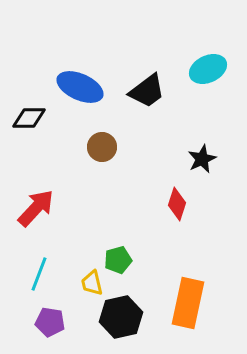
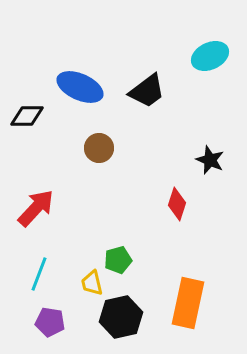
cyan ellipse: moved 2 px right, 13 px up
black diamond: moved 2 px left, 2 px up
brown circle: moved 3 px left, 1 px down
black star: moved 8 px right, 1 px down; rotated 24 degrees counterclockwise
